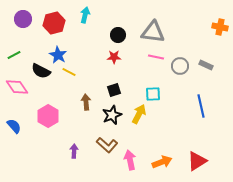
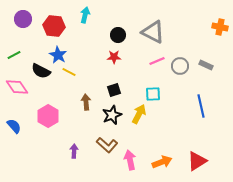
red hexagon: moved 3 px down; rotated 20 degrees clockwise
gray triangle: rotated 20 degrees clockwise
pink line: moved 1 px right, 4 px down; rotated 35 degrees counterclockwise
